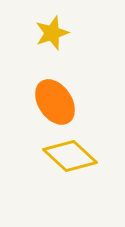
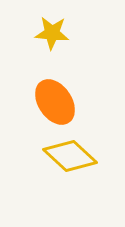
yellow star: rotated 24 degrees clockwise
